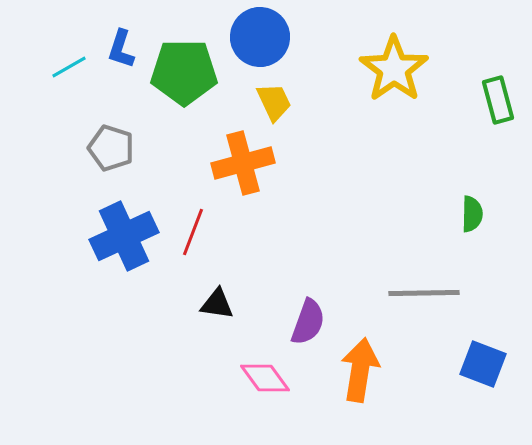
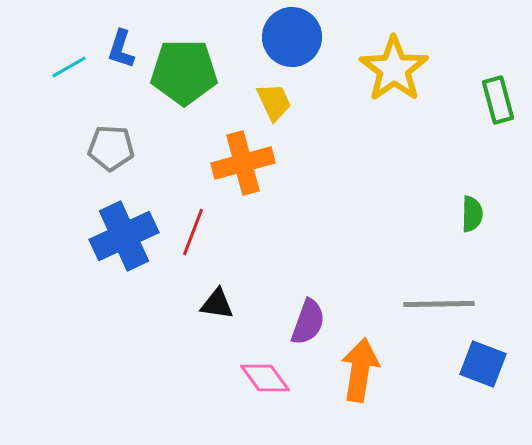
blue circle: moved 32 px right
gray pentagon: rotated 15 degrees counterclockwise
gray line: moved 15 px right, 11 px down
